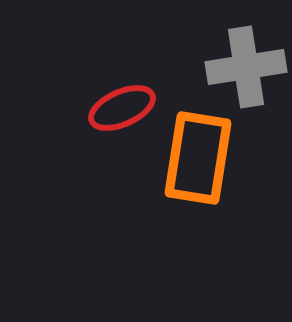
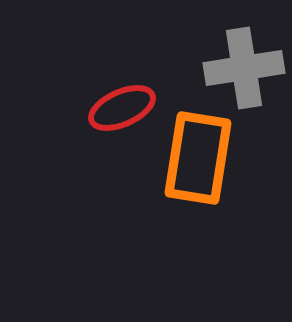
gray cross: moved 2 px left, 1 px down
